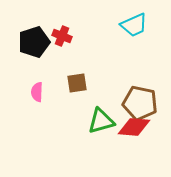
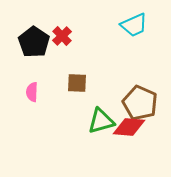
red cross: rotated 24 degrees clockwise
black pentagon: rotated 20 degrees counterclockwise
brown square: rotated 10 degrees clockwise
pink semicircle: moved 5 px left
brown pentagon: rotated 12 degrees clockwise
red diamond: moved 5 px left
